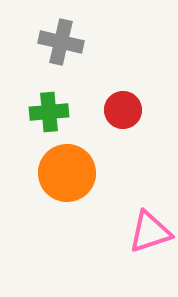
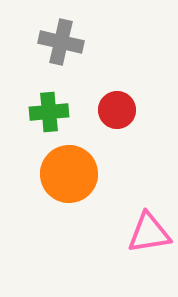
red circle: moved 6 px left
orange circle: moved 2 px right, 1 px down
pink triangle: moved 1 px left, 1 px down; rotated 9 degrees clockwise
